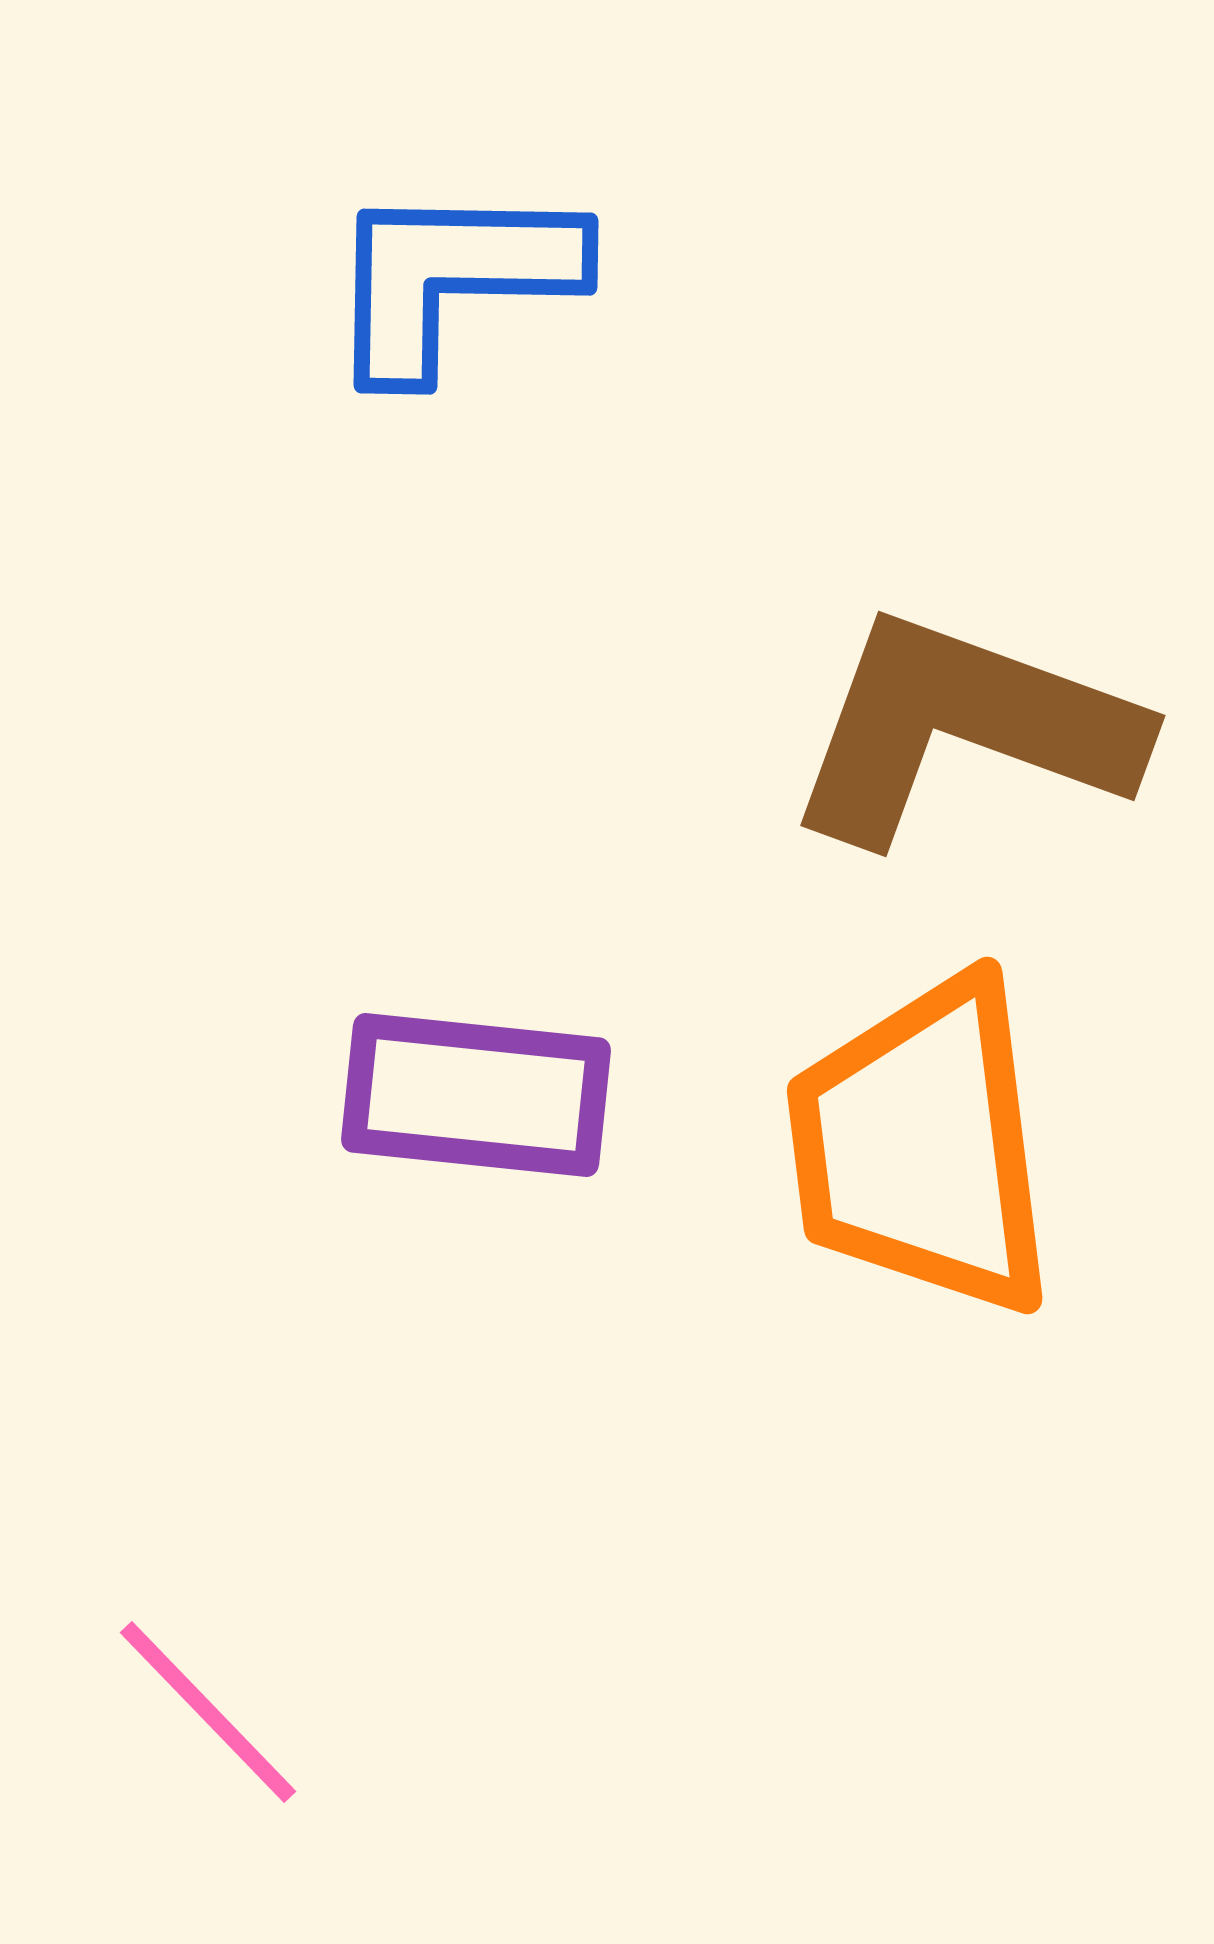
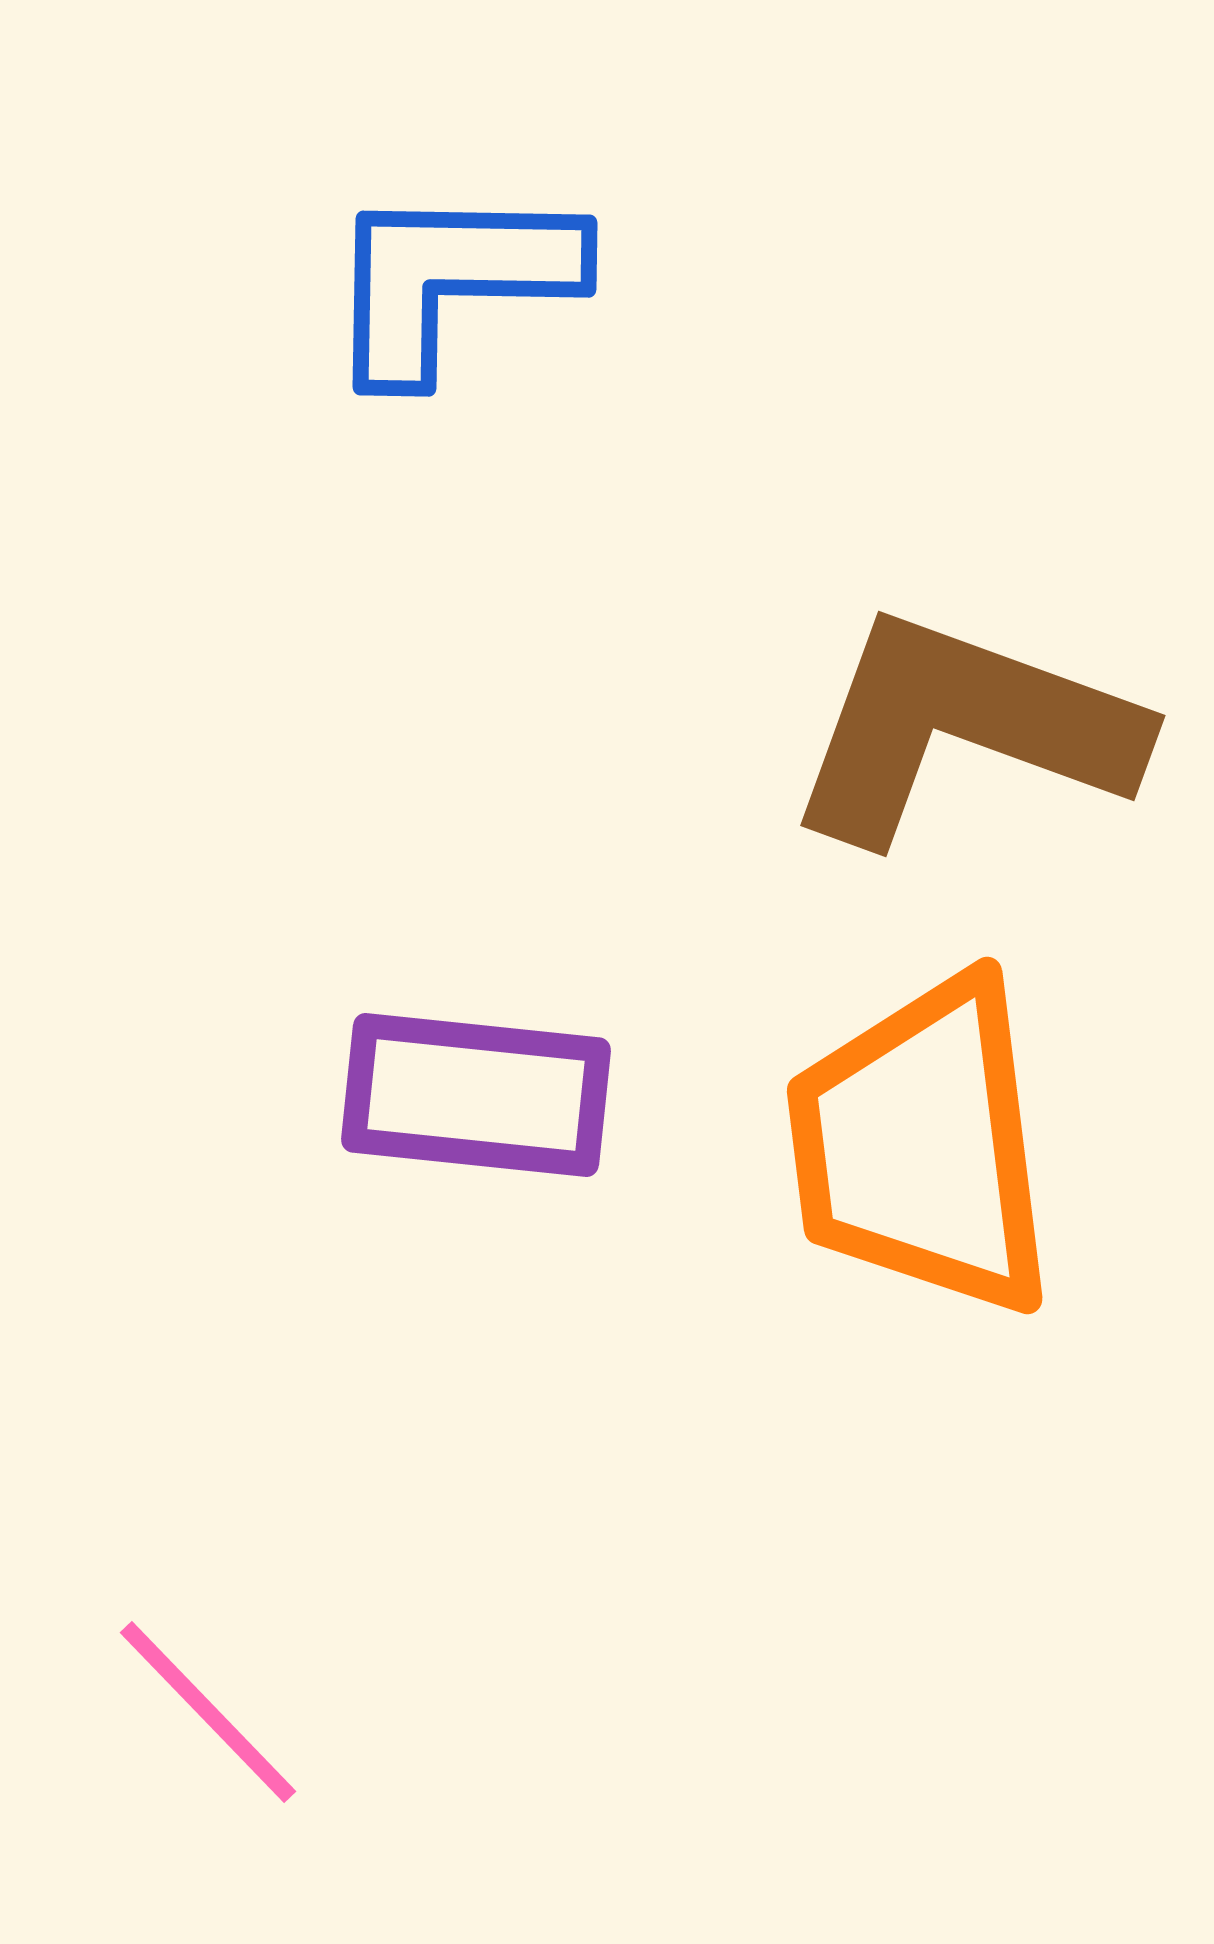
blue L-shape: moved 1 px left, 2 px down
